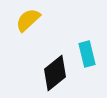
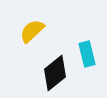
yellow semicircle: moved 4 px right, 11 px down
